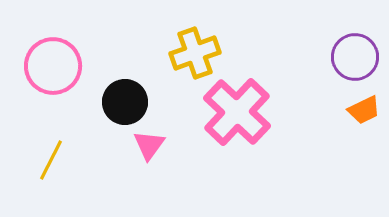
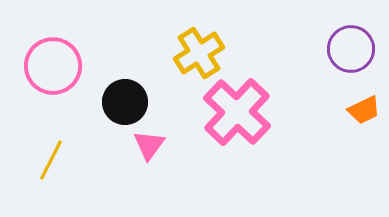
yellow cross: moved 4 px right; rotated 12 degrees counterclockwise
purple circle: moved 4 px left, 8 px up
